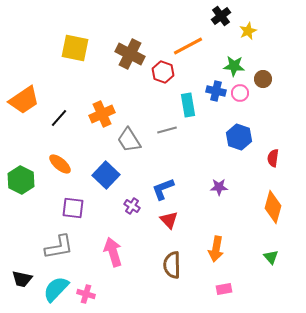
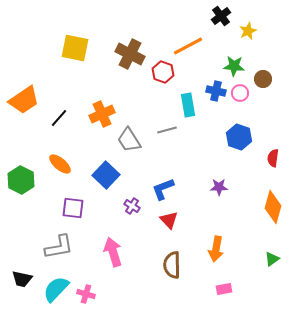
green triangle: moved 1 px right, 2 px down; rotated 35 degrees clockwise
